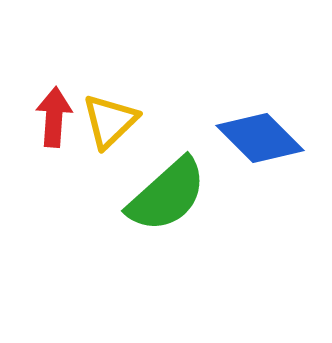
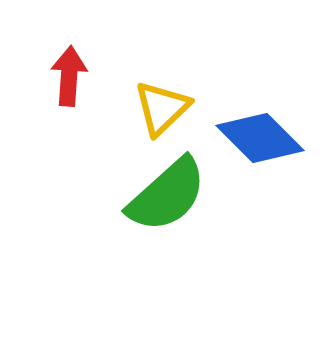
red arrow: moved 15 px right, 41 px up
yellow triangle: moved 52 px right, 13 px up
